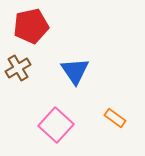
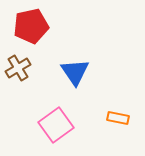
blue triangle: moved 1 px down
orange rectangle: moved 3 px right; rotated 25 degrees counterclockwise
pink square: rotated 12 degrees clockwise
